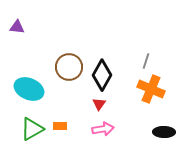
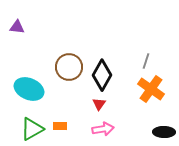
orange cross: rotated 12 degrees clockwise
